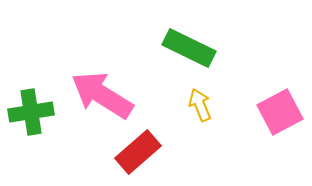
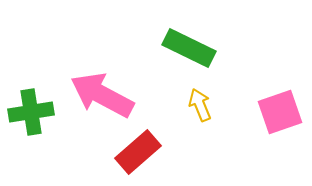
pink arrow: rotated 4 degrees counterclockwise
pink square: rotated 9 degrees clockwise
